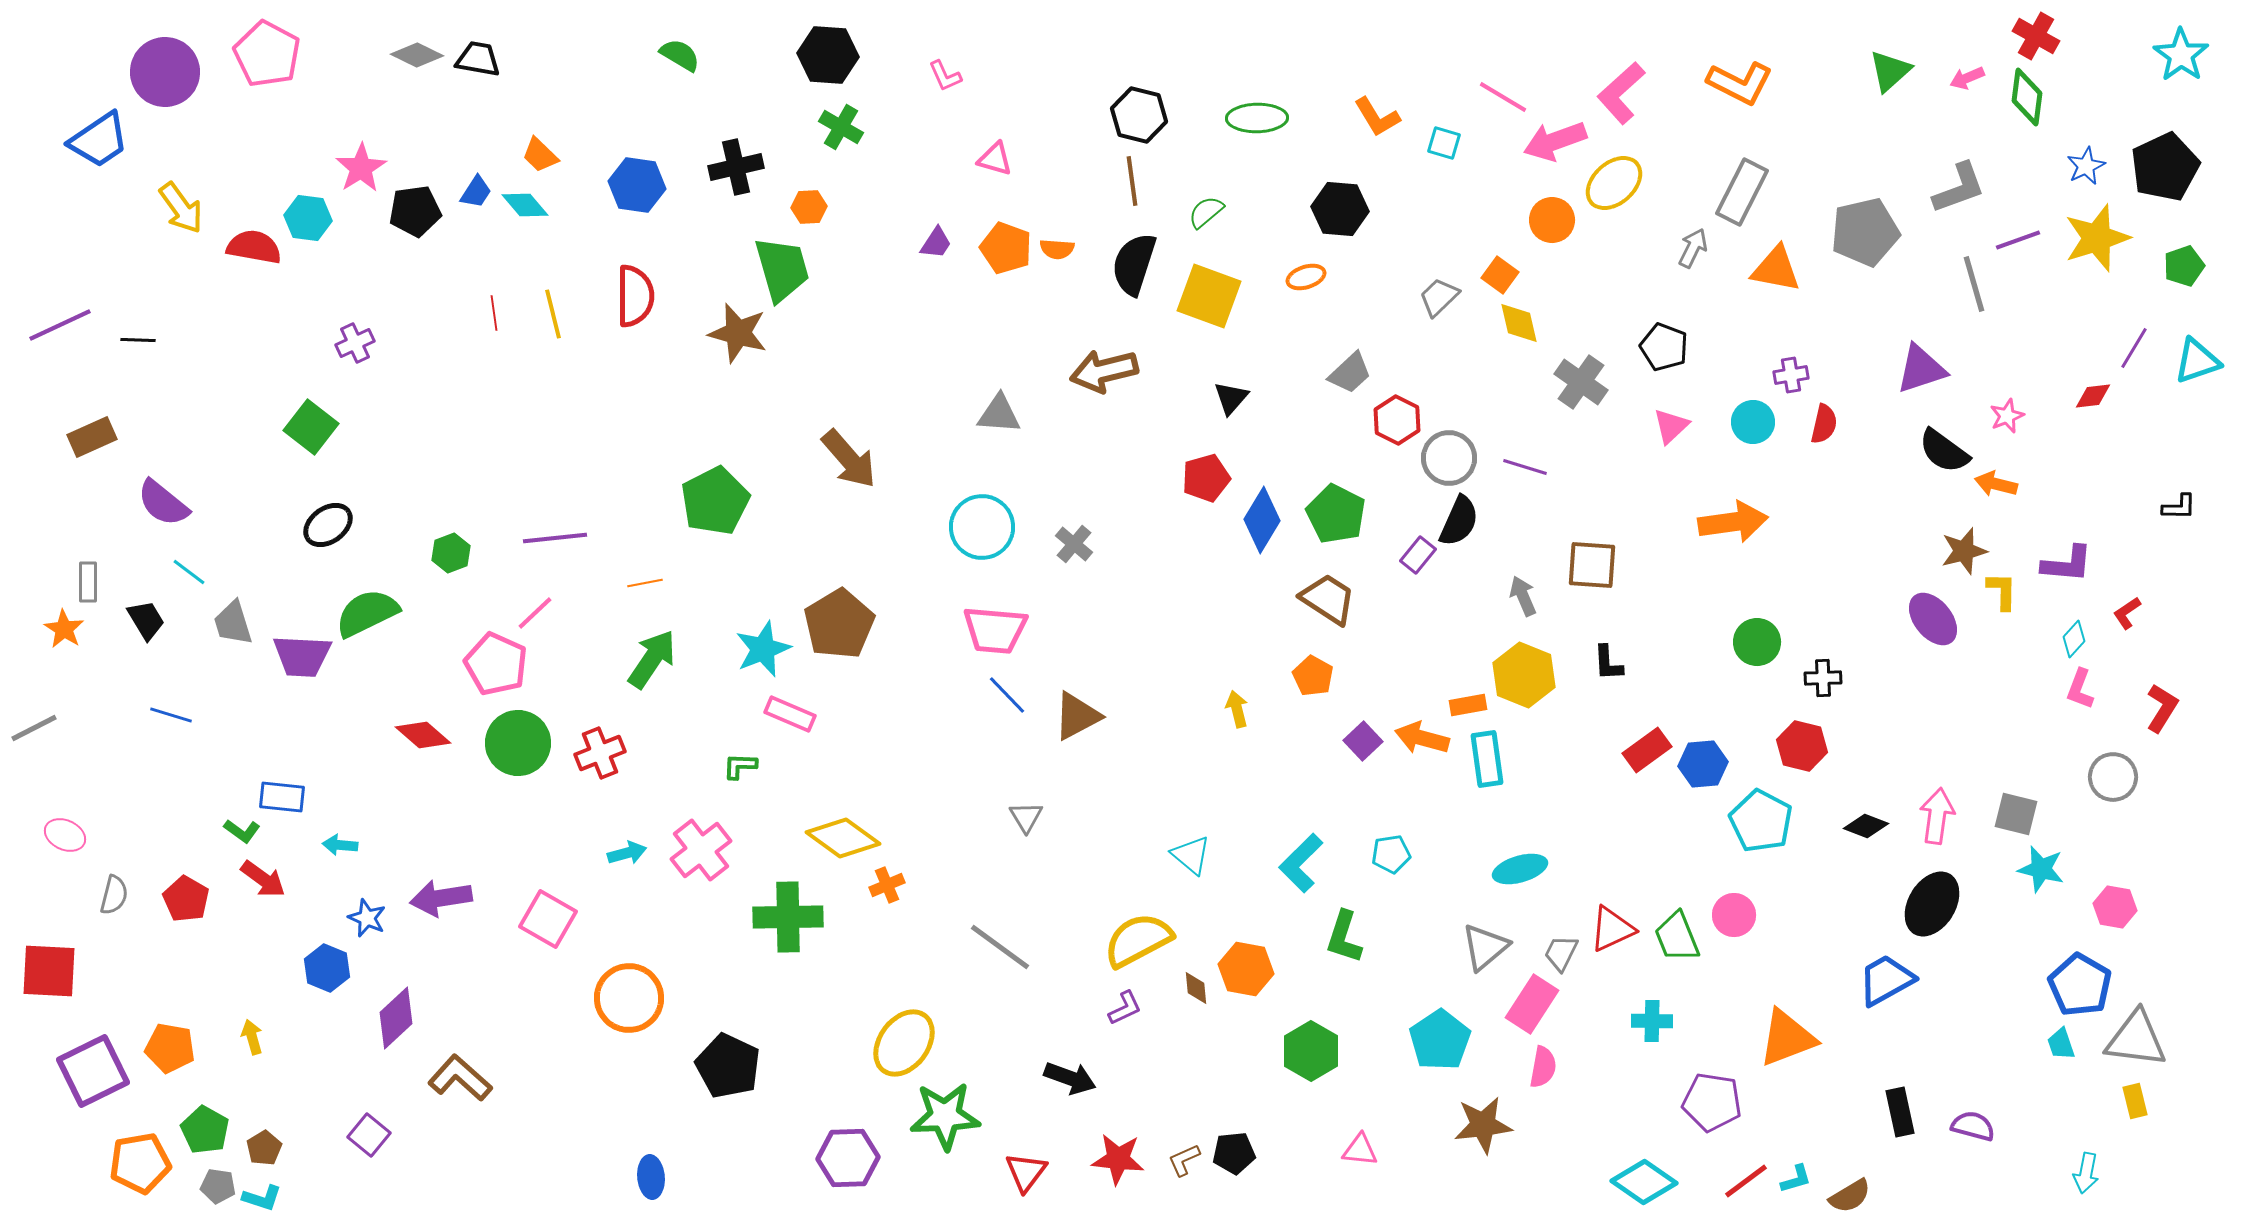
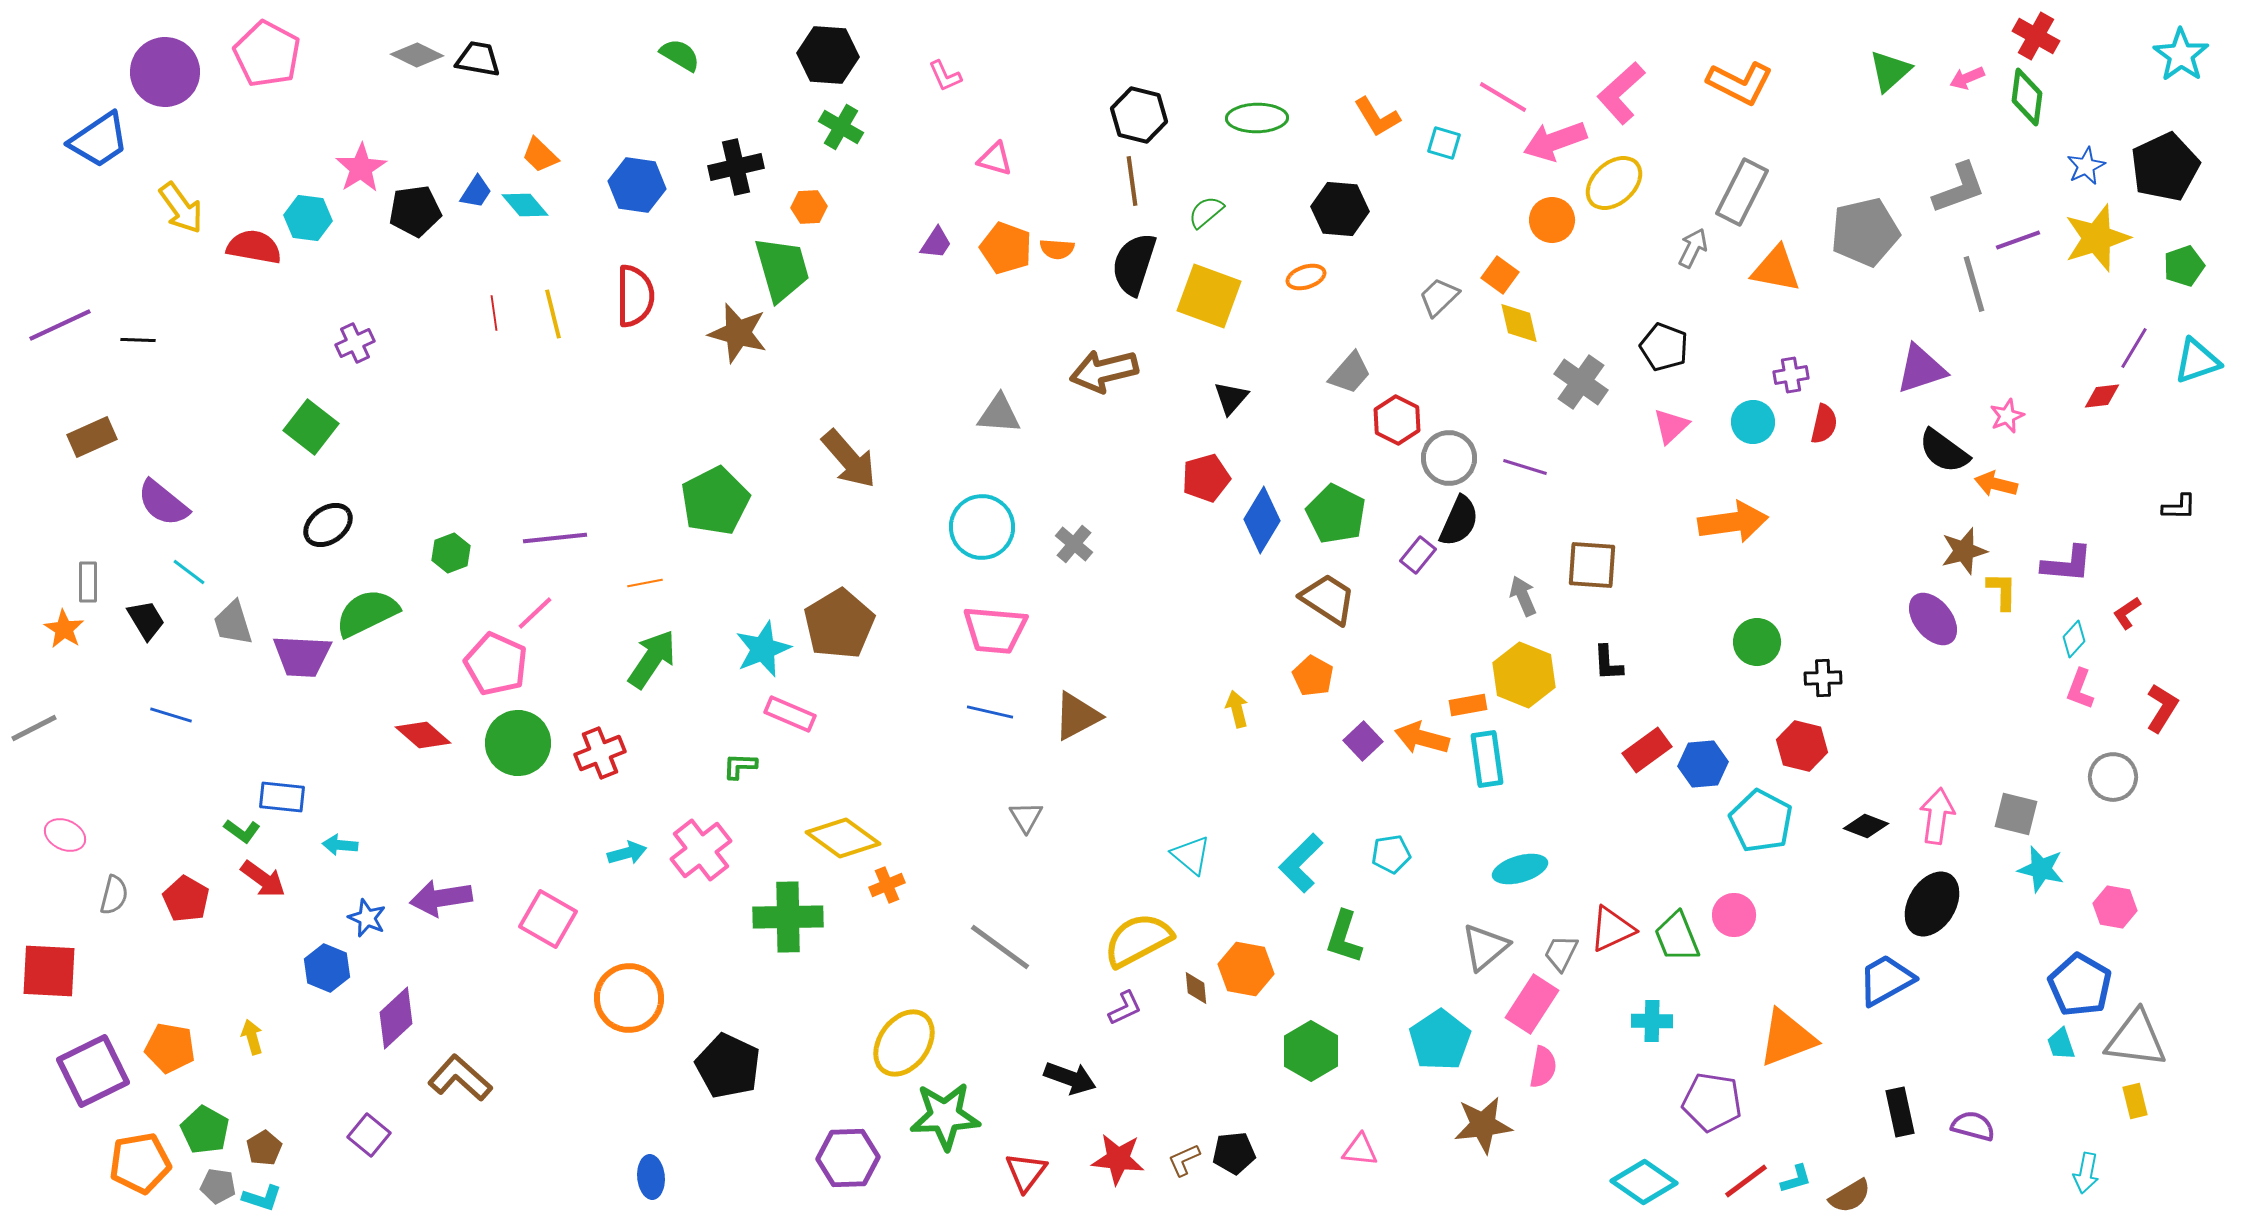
gray trapezoid at (1350, 373): rotated 6 degrees counterclockwise
red diamond at (2093, 396): moved 9 px right
blue line at (1007, 695): moved 17 px left, 17 px down; rotated 33 degrees counterclockwise
